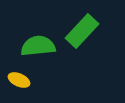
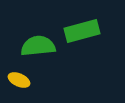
green rectangle: rotated 32 degrees clockwise
